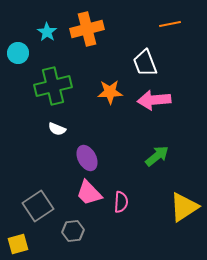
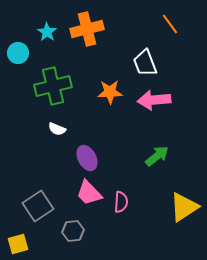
orange line: rotated 65 degrees clockwise
